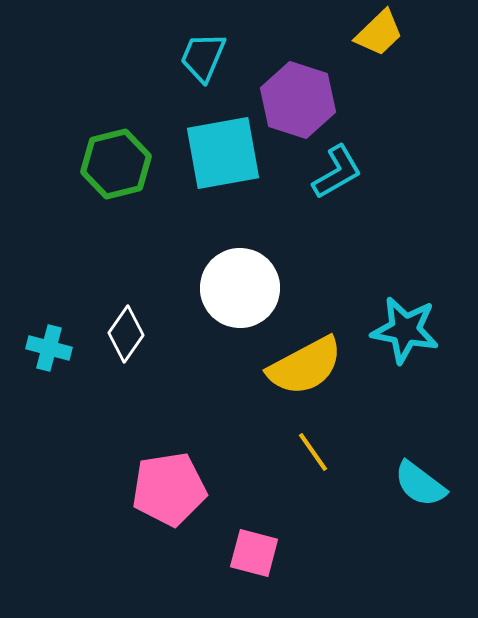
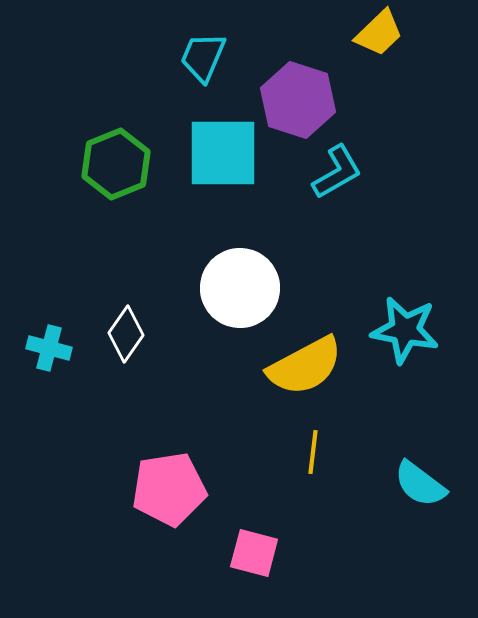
cyan square: rotated 10 degrees clockwise
green hexagon: rotated 8 degrees counterclockwise
yellow line: rotated 42 degrees clockwise
